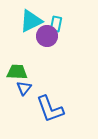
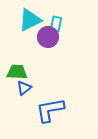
cyan triangle: moved 1 px left, 1 px up
purple circle: moved 1 px right, 1 px down
blue triangle: rotated 14 degrees clockwise
blue L-shape: moved 1 px down; rotated 100 degrees clockwise
